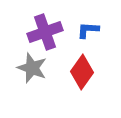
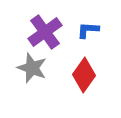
purple cross: rotated 16 degrees counterclockwise
red diamond: moved 2 px right, 3 px down
